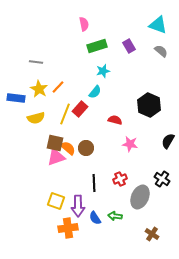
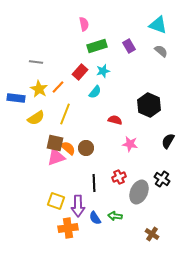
red rectangle: moved 37 px up
yellow semicircle: rotated 18 degrees counterclockwise
red cross: moved 1 px left, 2 px up
gray ellipse: moved 1 px left, 5 px up
